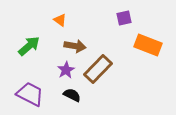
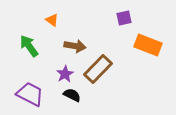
orange triangle: moved 8 px left
green arrow: rotated 85 degrees counterclockwise
purple star: moved 1 px left, 4 px down
